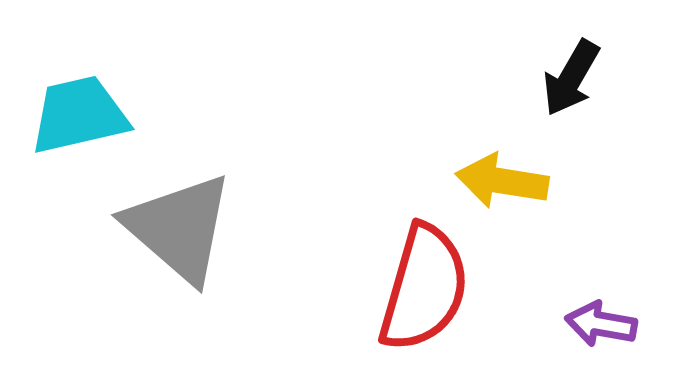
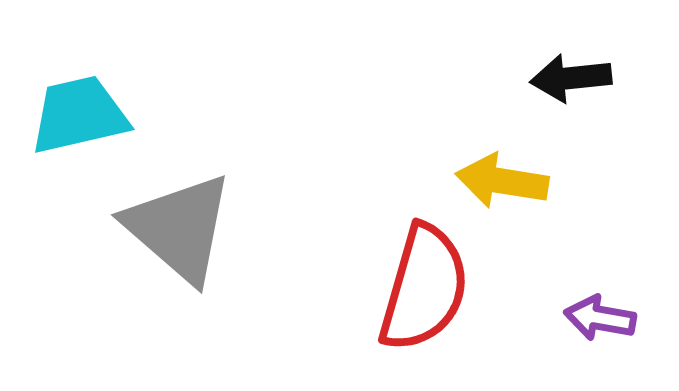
black arrow: rotated 54 degrees clockwise
purple arrow: moved 1 px left, 6 px up
